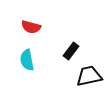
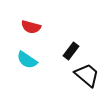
cyan semicircle: rotated 45 degrees counterclockwise
black trapezoid: moved 2 px left, 1 px up; rotated 52 degrees clockwise
